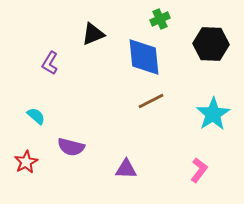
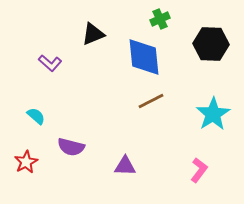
purple L-shape: rotated 80 degrees counterclockwise
purple triangle: moved 1 px left, 3 px up
